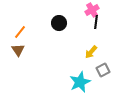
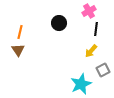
pink cross: moved 3 px left, 1 px down
black line: moved 7 px down
orange line: rotated 24 degrees counterclockwise
yellow arrow: moved 1 px up
cyan star: moved 1 px right, 2 px down
